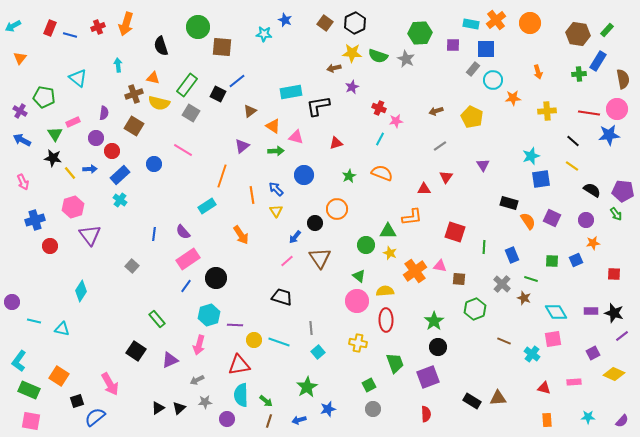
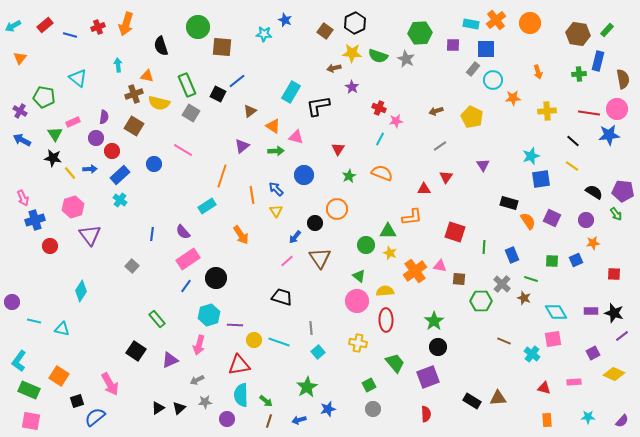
brown square at (325, 23): moved 8 px down
red rectangle at (50, 28): moved 5 px left, 3 px up; rotated 28 degrees clockwise
blue rectangle at (598, 61): rotated 18 degrees counterclockwise
orange triangle at (153, 78): moved 6 px left, 2 px up
green rectangle at (187, 85): rotated 60 degrees counterclockwise
purple star at (352, 87): rotated 16 degrees counterclockwise
cyan rectangle at (291, 92): rotated 50 degrees counterclockwise
purple semicircle at (104, 113): moved 4 px down
red triangle at (336, 143): moved 2 px right, 6 px down; rotated 40 degrees counterclockwise
pink arrow at (23, 182): moved 16 px down
black semicircle at (592, 190): moved 2 px right, 2 px down
blue line at (154, 234): moved 2 px left
green hexagon at (475, 309): moved 6 px right, 8 px up; rotated 20 degrees clockwise
green trapezoid at (395, 363): rotated 20 degrees counterclockwise
